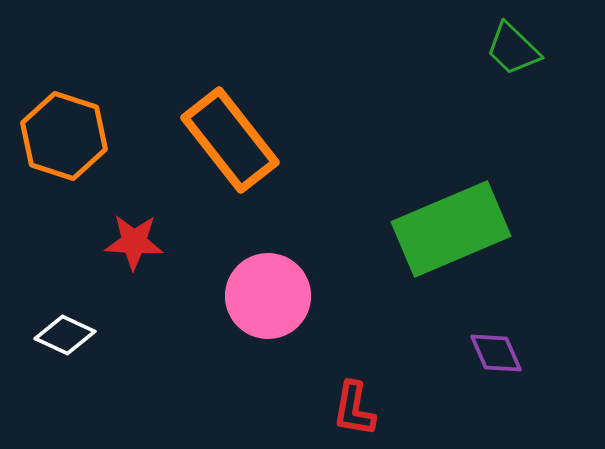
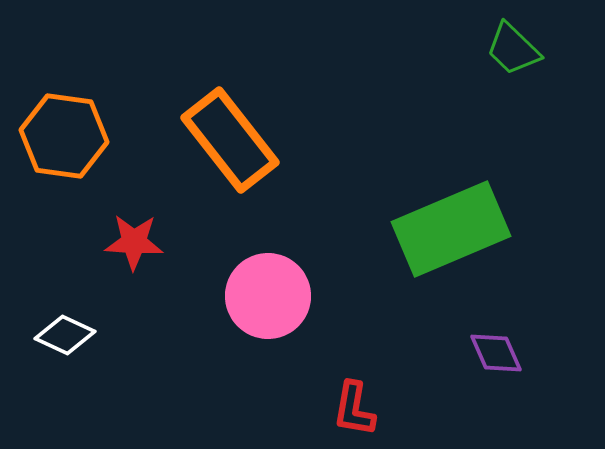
orange hexagon: rotated 10 degrees counterclockwise
